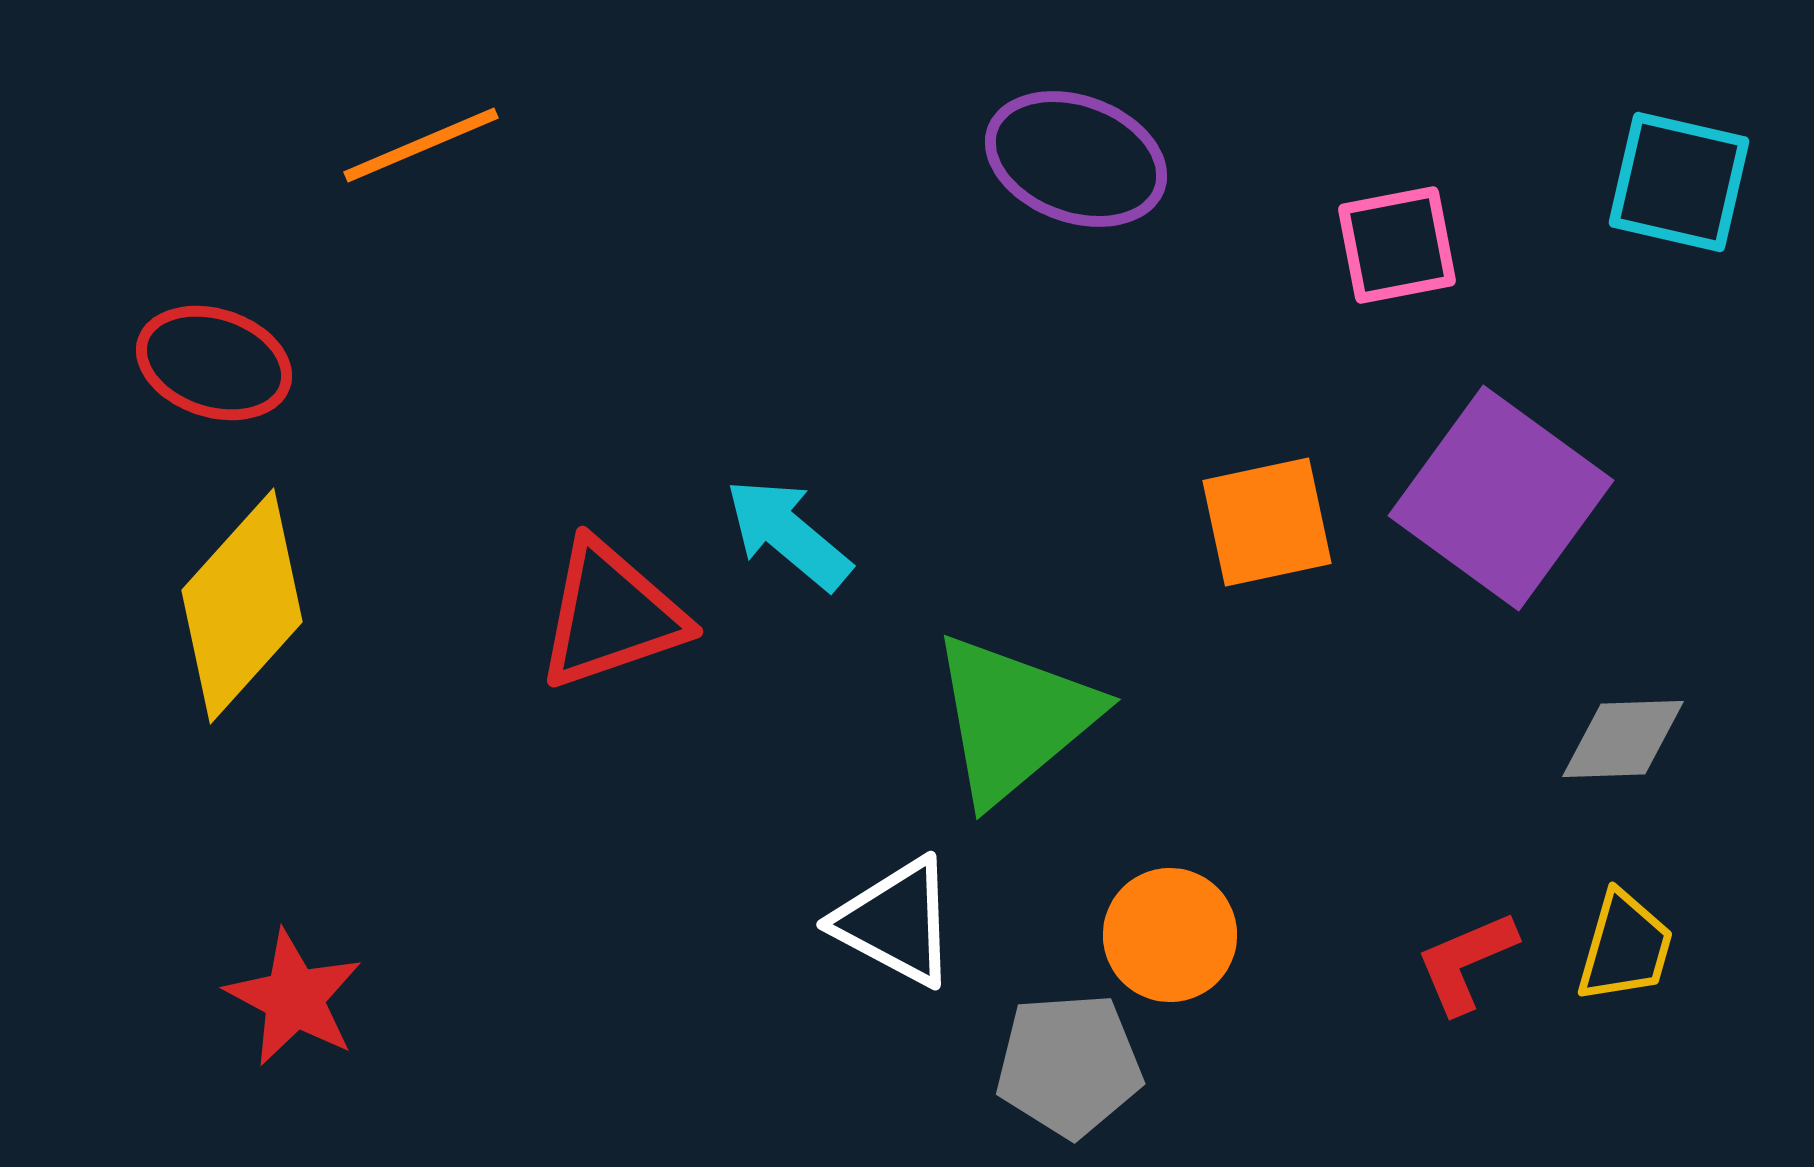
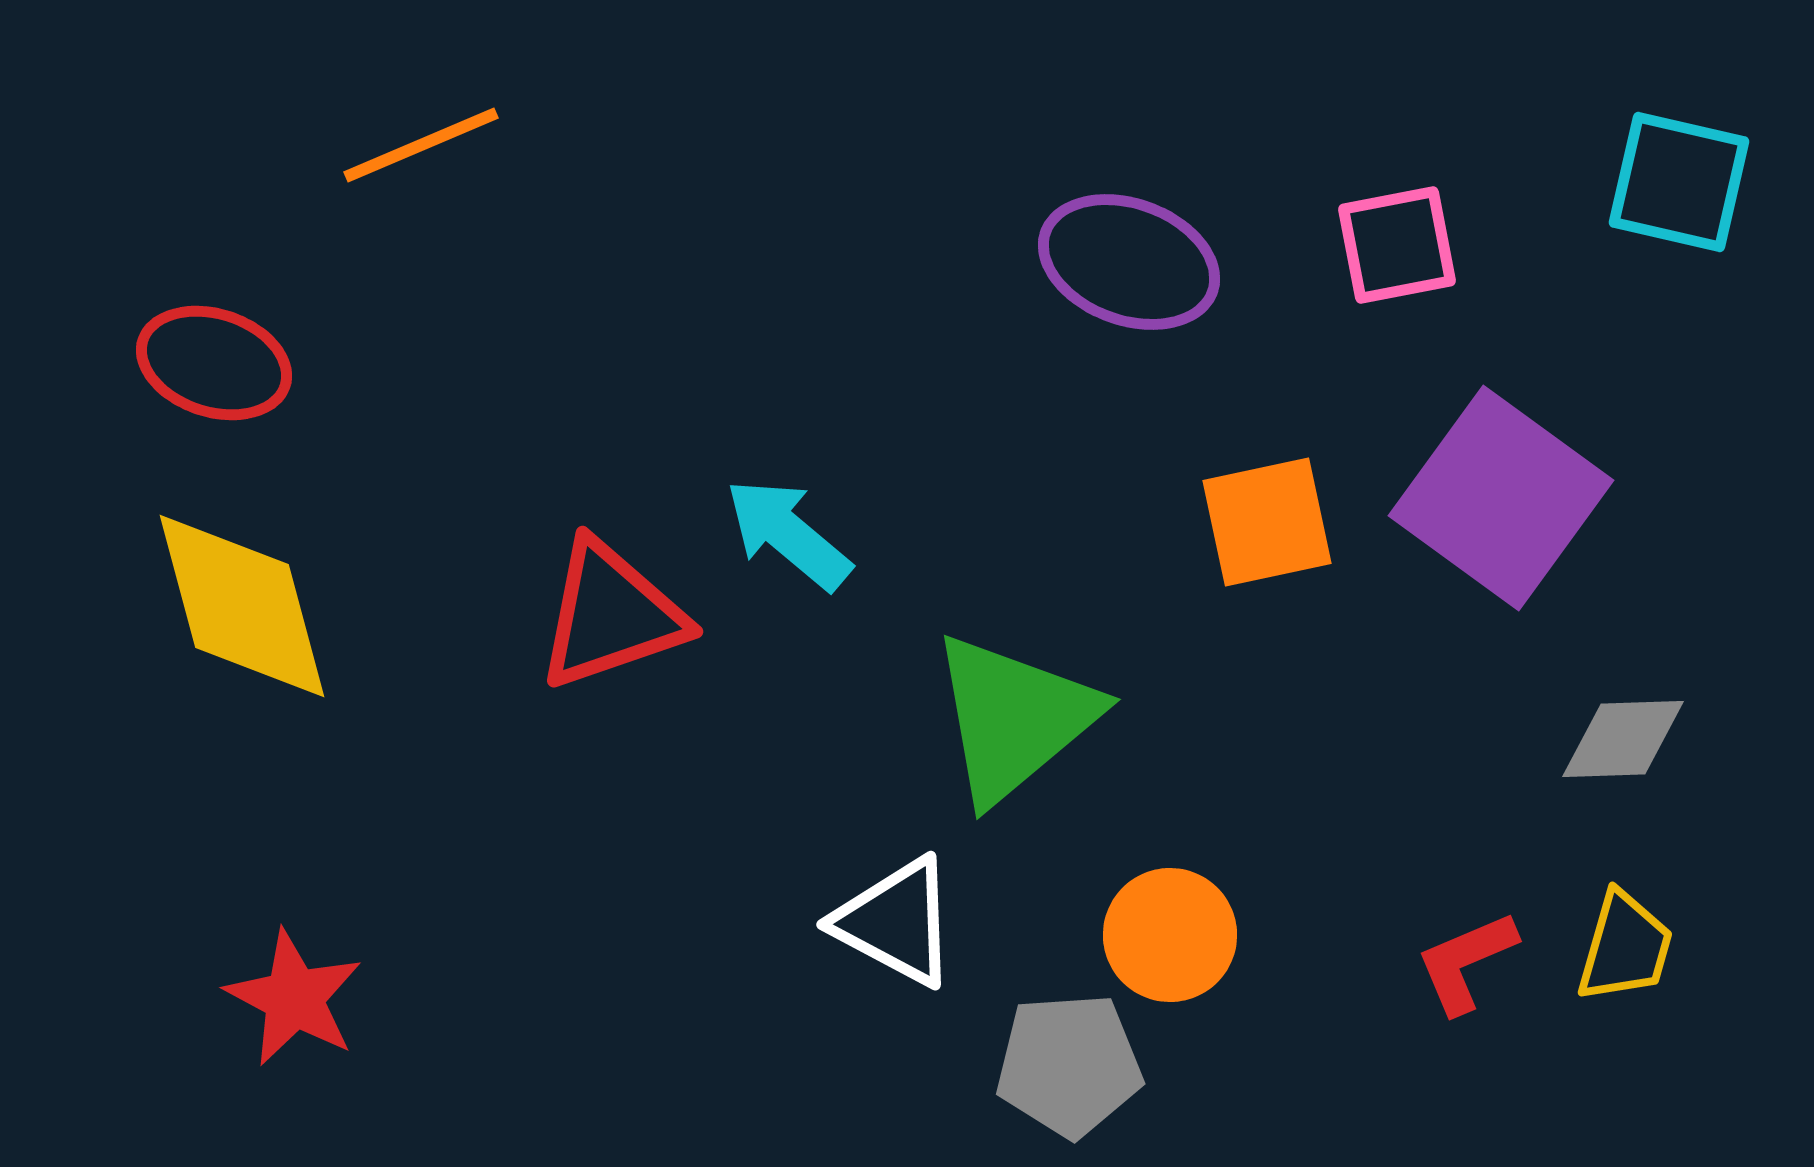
purple ellipse: moved 53 px right, 103 px down
yellow diamond: rotated 57 degrees counterclockwise
